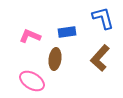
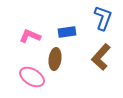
blue L-shape: rotated 35 degrees clockwise
brown L-shape: moved 1 px right, 1 px up
pink ellipse: moved 4 px up
